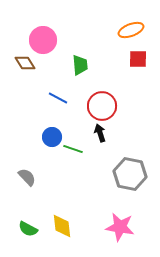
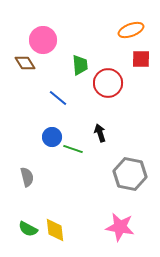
red square: moved 3 px right
blue line: rotated 12 degrees clockwise
red circle: moved 6 px right, 23 px up
gray semicircle: rotated 30 degrees clockwise
yellow diamond: moved 7 px left, 4 px down
